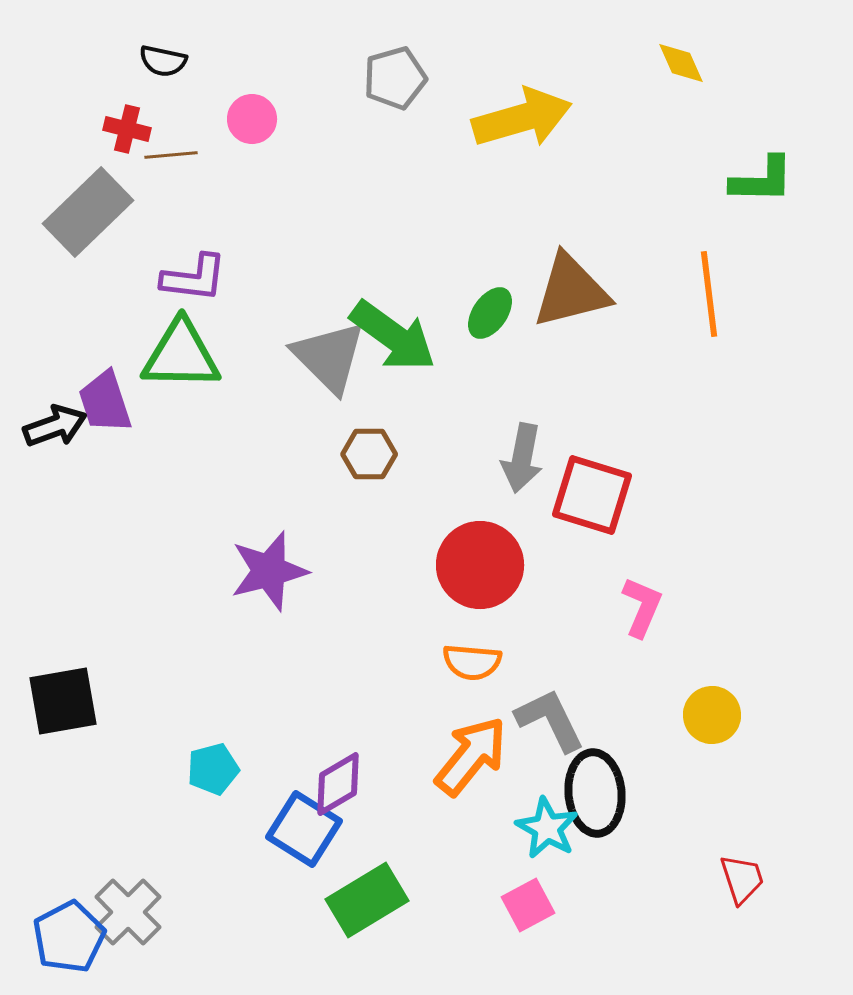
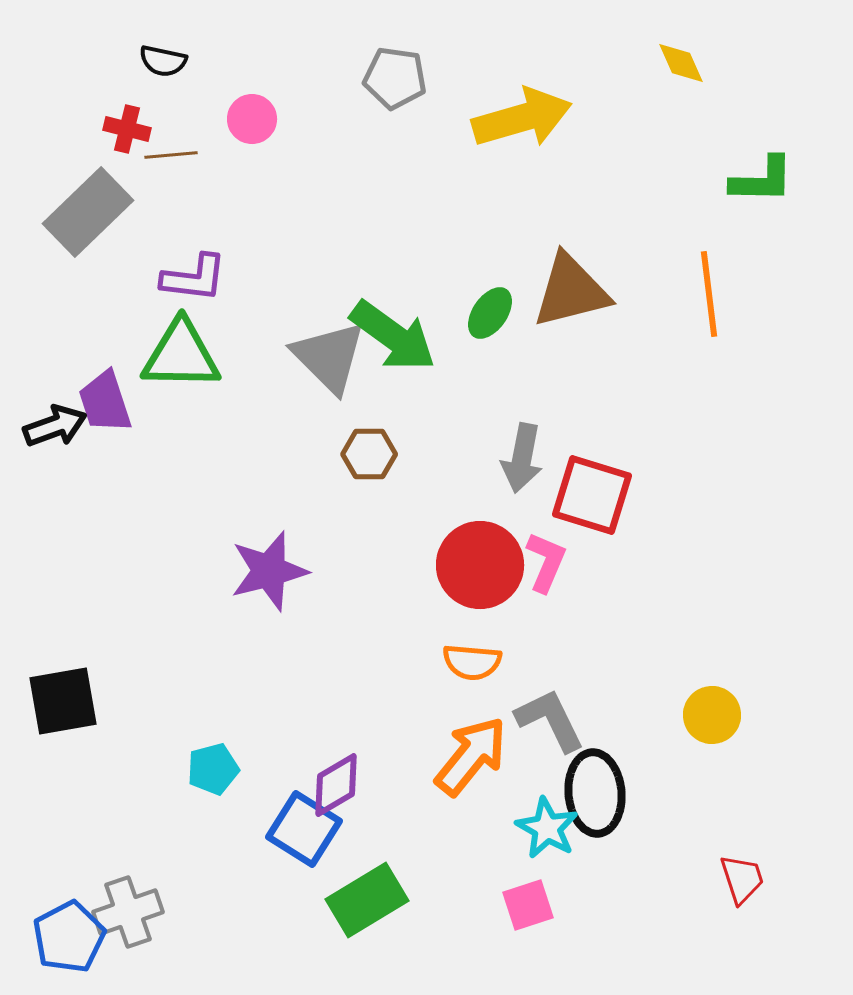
gray pentagon: rotated 24 degrees clockwise
pink L-shape: moved 96 px left, 45 px up
purple diamond: moved 2 px left, 1 px down
pink square: rotated 10 degrees clockwise
gray cross: rotated 26 degrees clockwise
